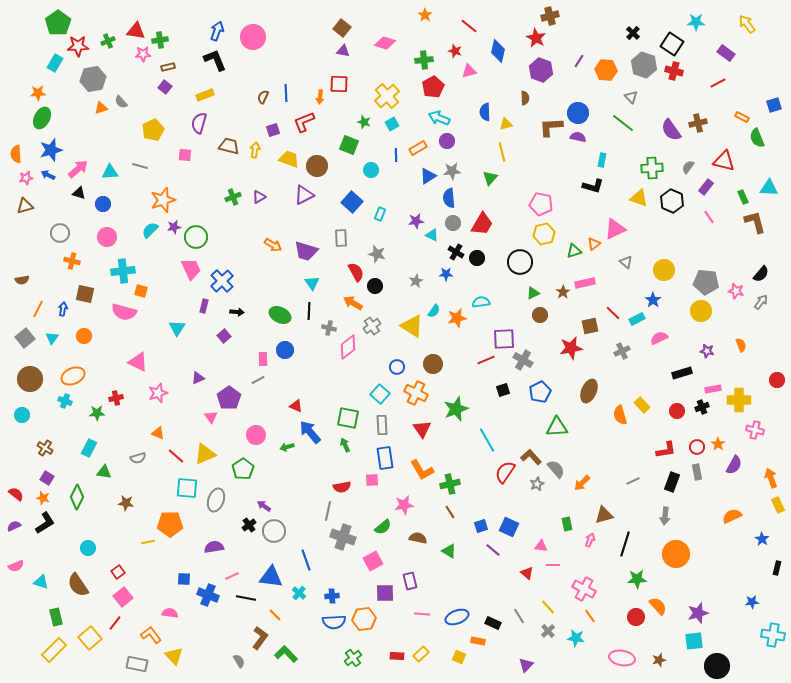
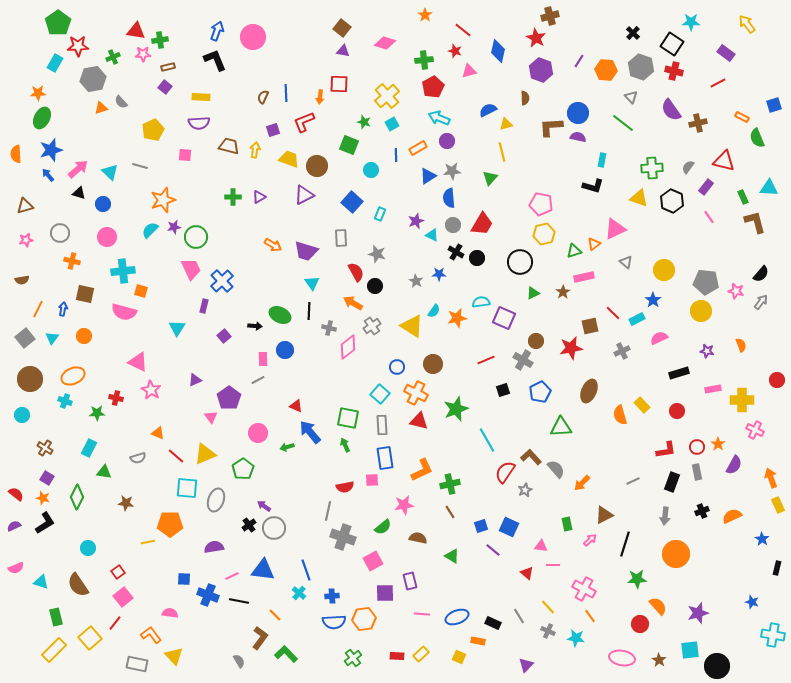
cyan star at (696, 22): moved 5 px left
red line at (469, 26): moved 6 px left, 4 px down
green cross at (108, 41): moved 5 px right, 16 px down
gray hexagon at (644, 65): moved 3 px left, 2 px down
yellow rectangle at (205, 95): moved 4 px left, 2 px down; rotated 24 degrees clockwise
blue semicircle at (485, 112): moved 3 px right, 2 px up; rotated 66 degrees clockwise
purple semicircle at (199, 123): rotated 110 degrees counterclockwise
purple semicircle at (671, 130): moved 20 px up
cyan triangle at (110, 172): rotated 48 degrees clockwise
blue arrow at (48, 175): rotated 24 degrees clockwise
pink star at (26, 178): moved 62 px down
green cross at (233, 197): rotated 21 degrees clockwise
purple star at (416, 221): rotated 14 degrees counterclockwise
gray circle at (453, 223): moved 2 px down
blue star at (446, 274): moved 7 px left
gray star at (416, 281): rotated 16 degrees counterclockwise
pink rectangle at (585, 283): moved 1 px left, 6 px up
black arrow at (237, 312): moved 18 px right, 14 px down
brown circle at (540, 315): moved 4 px left, 26 px down
purple square at (504, 339): moved 21 px up; rotated 25 degrees clockwise
black rectangle at (682, 373): moved 3 px left
purple triangle at (198, 378): moved 3 px left, 2 px down
pink star at (158, 393): moved 7 px left, 3 px up; rotated 24 degrees counterclockwise
red cross at (116, 398): rotated 24 degrees clockwise
yellow cross at (739, 400): moved 3 px right
black cross at (702, 407): moved 104 px down
green triangle at (557, 427): moved 4 px right
red triangle at (422, 429): moved 3 px left, 8 px up; rotated 42 degrees counterclockwise
pink cross at (755, 430): rotated 12 degrees clockwise
pink circle at (256, 435): moved 2 px right, 2 px up
orange L-shape at (422, 470): rotated 85 degrees counterclockwise
gray star at (537, 484): moved 12 px left, 6 px down
red semicircle at (342, 487): moved 3 px right
brown triangle at (604, 515): rotated 12 degrees counterclockwise
gray circle at (274, 531): moved 3 px up
pink arrow at (590, 540): rotated 24 degrees clockwise
green triangle at (449, 551): moved 3 px right, 5 px down
blue line at (306, 560): moved 10 px down
pink semicircle at (16, 566): moved 2 px down
blue triangle at (271, 577): moved 8 px left, 7 px up
black line at (246, 598): moved 7 px left, 3 px down
blue star at (752, 602): rotated 24 degrees clockwise
red circle at (636, 617): moved 4 px right, 7 px down
gray cross at (548, 631): rotated 24 degrees counterclockwise
cyan square at (694, 641): moved 4 px left, 9 px down
brown star at (659, 660): rotated 24 degrees counterclockwise
